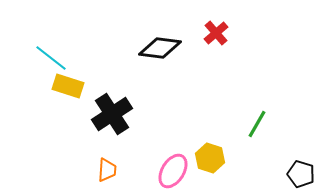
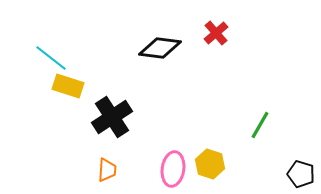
black cross: moved 3 px down
green line: moved 3 px right, 1 px down
yellow hexagon: moved 6 px down
pink ellipse: moved 2 px up; rotated 24 degrees counterclockwise
